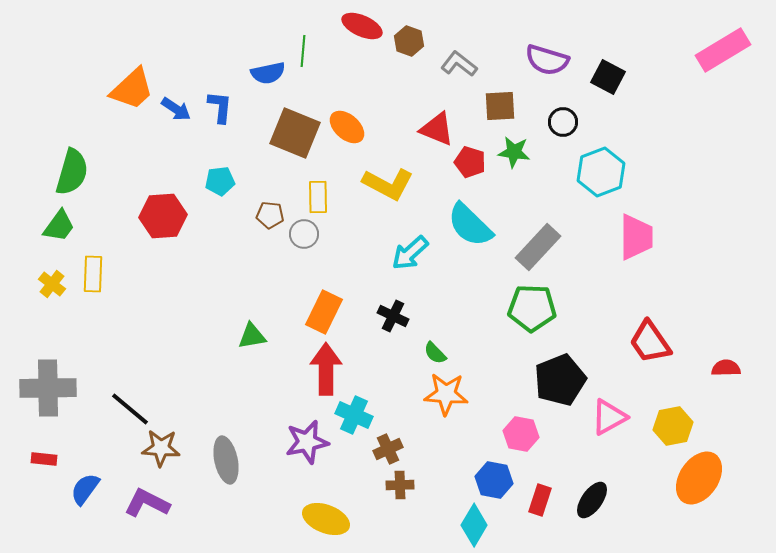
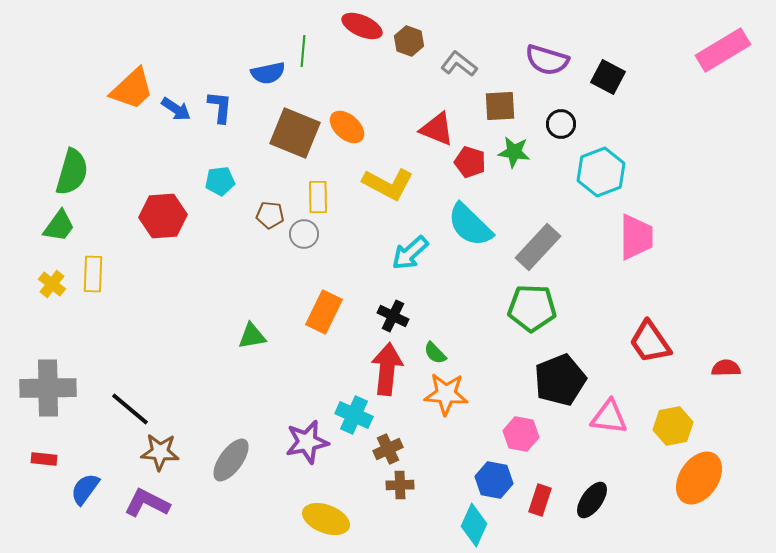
black circle at (563, 122): moved 2 px left, 2 px down
red arrow at (326, 369): moved 61 px right; rotated 6 degrees clockwise
pink triangle at (609, 417): rotated 36 degrees clockwise
brown star at (161, 448): moved 1 px left, 4 px down
gray ellipse at (226, 460): moved 5 px right; rotated 48 degrees clockwise
cyan diamond at (474, 525): rotated 6 degrees counterclockwise
